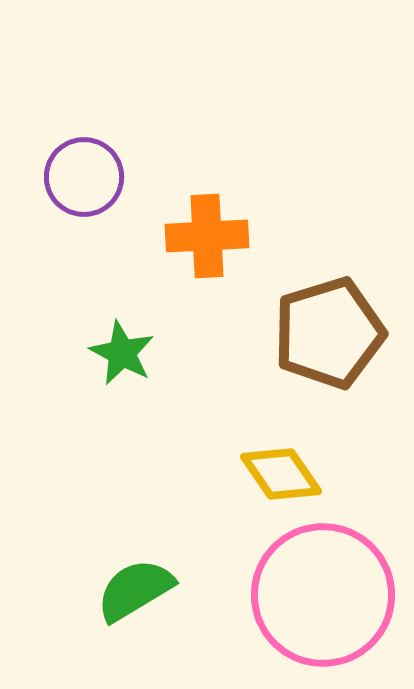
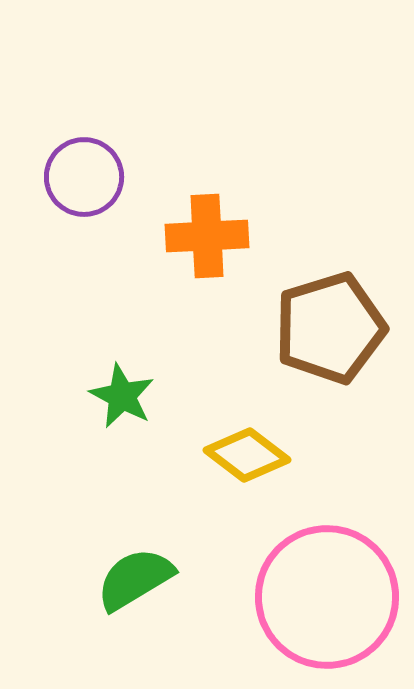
brown pentagon: moved 1 px right, 5 px up
green star: moved 43 px down
yellow diamond: moved 34 px left, 19 px up; rotated 18 degrees counterclockwise
green semicircle: moved 11 px up
pink circle: moved 4 px right, 2 px down
